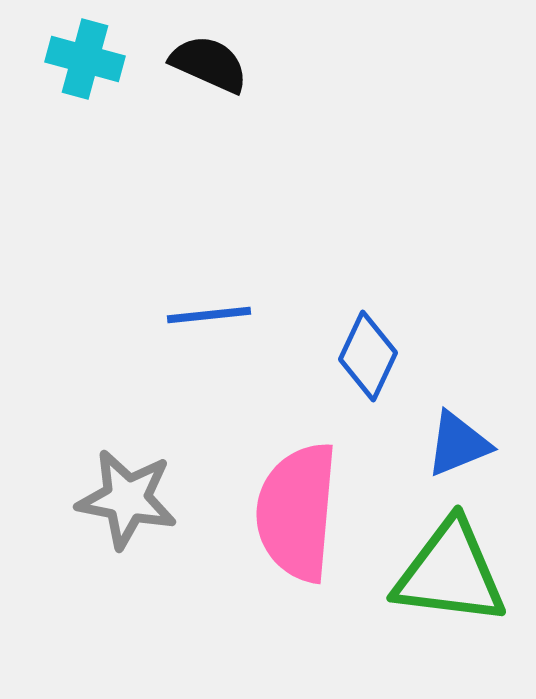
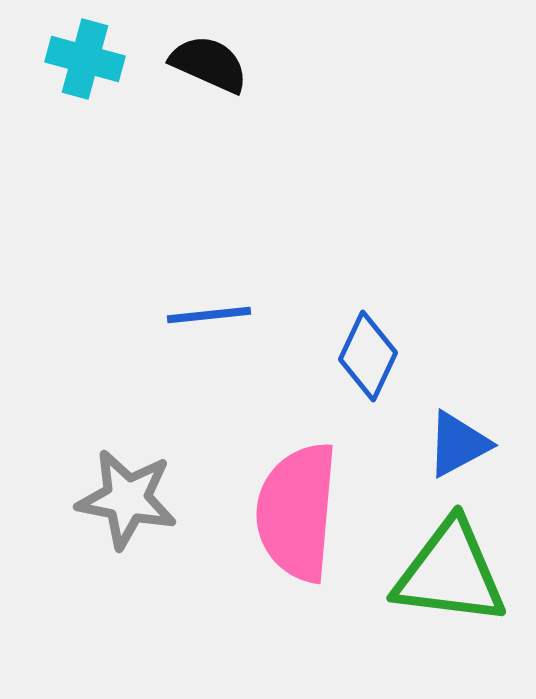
blue triangle: rotated 6 degrees counterclockwise
